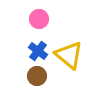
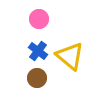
yellow triangle: moved 1 px right, 1 px down
brown circle: moved 2 px down
